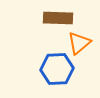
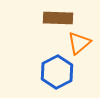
blue hexagon: moved 3 px down; rotated 24 degrees counterclockwise
